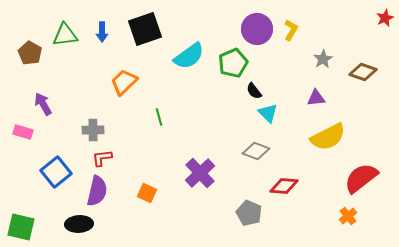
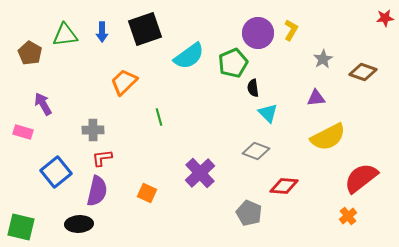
red star: rotated 18 degrees clockwise
purple circle: moved 1 px right, 4 px down
black semicircle: moved 1 px left, 3 px up; rotated 30 degrees clockwise
